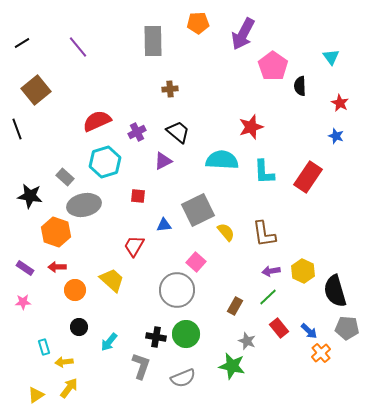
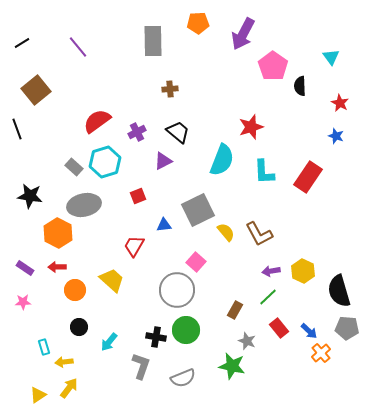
red semicircle at (97, 121): rotated 12 degrees counterclockwise
cyan semicircle at (222, 160): rotated 108 degrees clockwise
gray rectangle at (65, 177): moved 9 px right, 10 px up
red square at (138, 196): rotated 28 degrees counterclockwise
orange hexagon at (56, 232): moved 2 px right, 1 px down; rotated 8 degrees clockwise
brown L-shape at (264, 234): moved 5 px left; rotated 20 degrees counterclockwise
black semicircle at (335, 291): moved 4 px right
brown rectangle at (235, 306): moved 4 px down
green circle at (186, 334): moved 4 px up
yellow triangle at (36, 395): moved 2 px right
